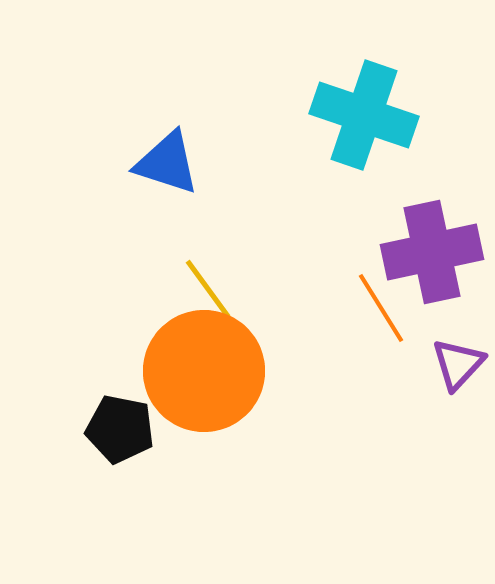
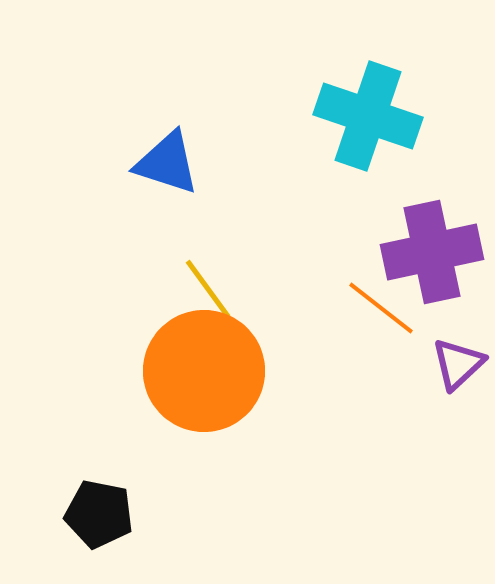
cyan cross: moved 4 px right, 1 px down
orange line: rotated 20 degrees counterclockwise
purple triangle: rotated 4 degrees clockwise
black pentagon: moved 21 px left, 85 px down
